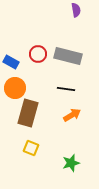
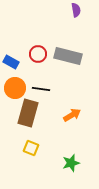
black line: moved 25 px left
